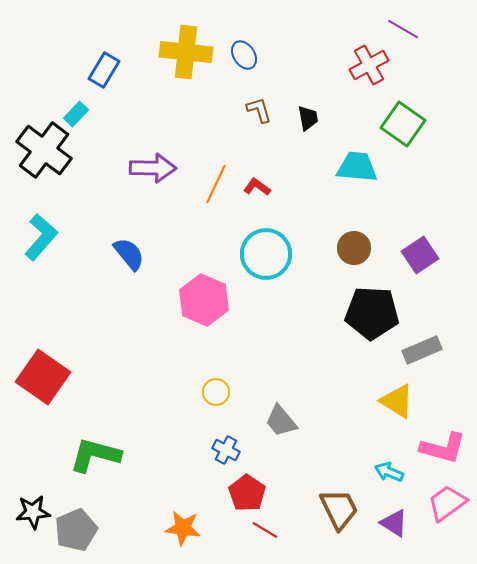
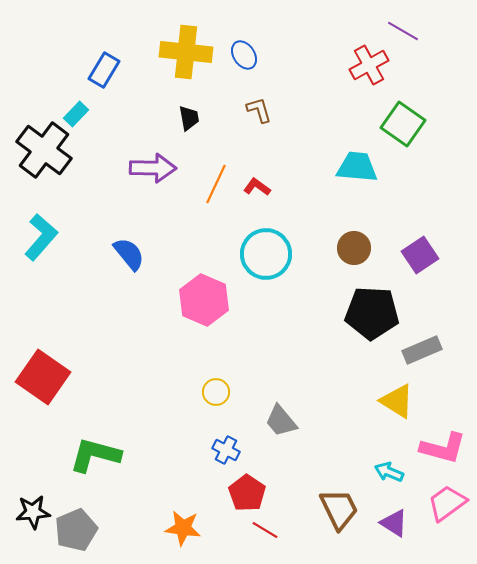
purple line: moved 2 px down
black trapezoid: moved 119 px left
